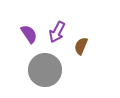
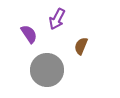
purple arrow: moved 13 px up
gray circle: moved 2 px right
